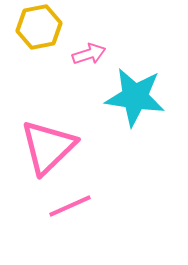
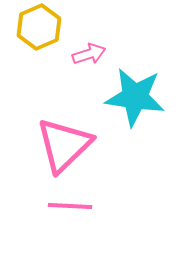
yellow hexagon: rotated 12 degrees counterclockwise
pink triangle: moved 16 px right, 2 px up
pink line: rotated 27 degrees clockwise
